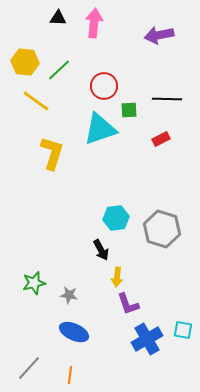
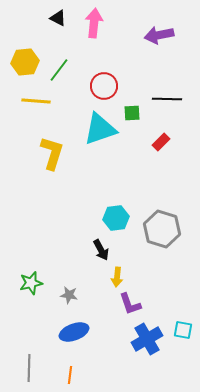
black triangle: rotated 24 degrees clockwise
yellow hexagon: rotated 12 degrees counterclockwise
green line: rotated 10 degrees counterclockwise
yellow line: rotated 32 degrees counterclockwise
green square: moved 3 px right, 3 px down
red rectangle: moved 3 px down; rotated 18 degrees counterclockwise
green star: moved 3 px left
purple L-shape: moved 2 px right
blue ellipse: rotated 44 degrees counterclockwise
gray line: rotated 40 degrees counterclockwise
